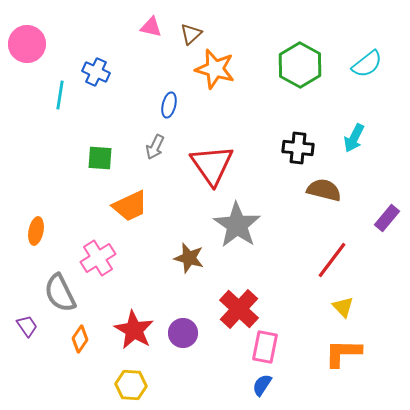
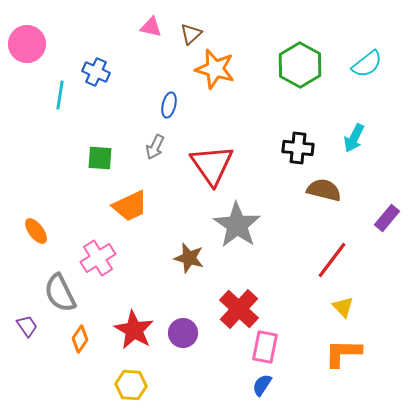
orange ellipse: rotated 48 degrees counterclockwise
